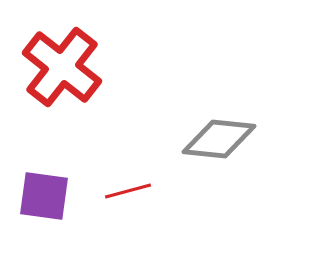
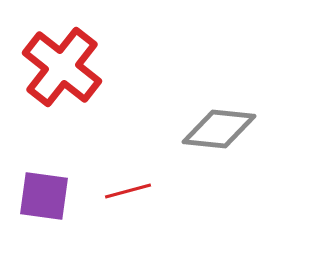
gray diamond: moved 10 px up
